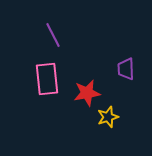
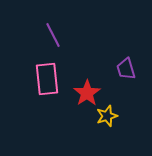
purple trapezoid: rotated 15 degrees counterclockwise
red star: rotated 24 degrees counterclockwise
yellow star: moved 1 px left, 1 px up
